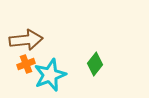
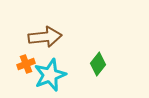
brown arrow: moved 19 px right, 3 px up
green diamond: moved 3 px right
